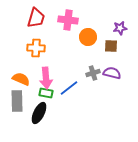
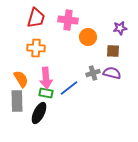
brown square: moved 2 px right, 5 px down
orange semicircle: rotated 36 degrees clockwise
